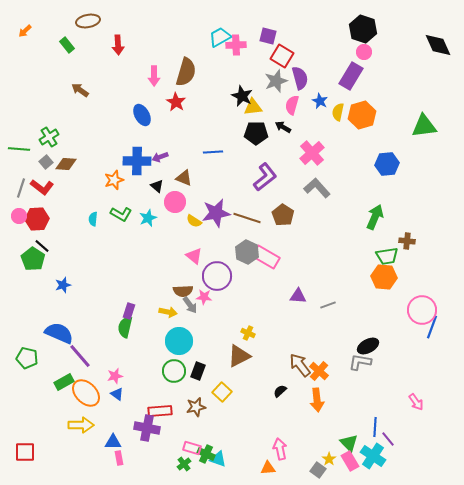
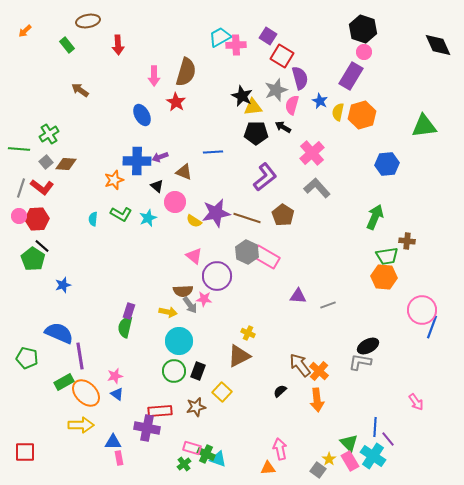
purple square at (268, 36): rotated 18 degrees clockwise
gray star at (276, 81): moved 9 px down
green cross at (49, 137): moved 3 px up
brown triangle at (184, 178): moved 6 px up
pink star at (204, 297): moved 2 px down
purple line at (80, 356): rotated 32 degrees clockwise
